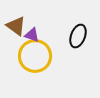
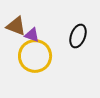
brown triangle: rotated 15 degrees counterclockwise
